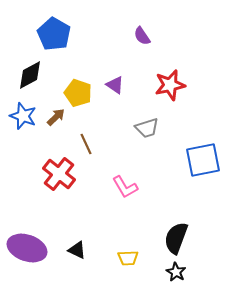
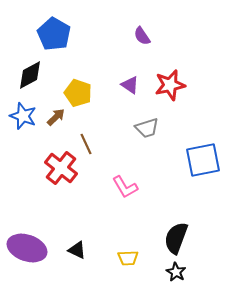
purple triangle: moved 15 px right
red cross: moved 2 px right, 6 px up
